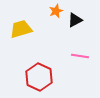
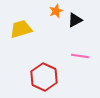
red hexagon: moved 5 px right
